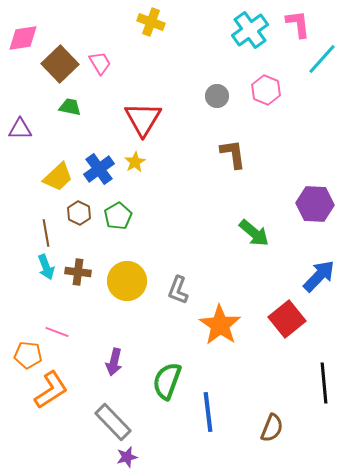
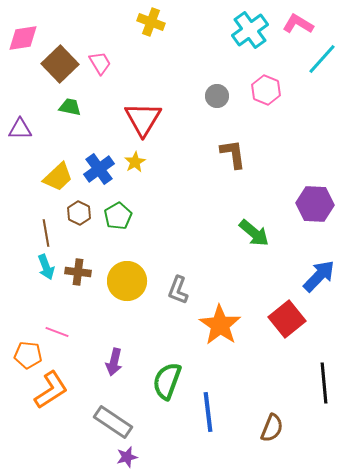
pink L-shape: rotated 52 degrees counterclockwise
gray rectangle: rotated 12 degrees counterclockwise
